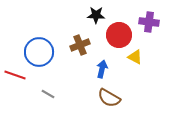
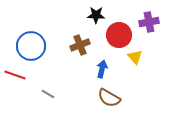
purple cross: rotated 18 degrees counterclockwise
blue circle: moved 8 px left, 6 px up
yellow triangle: rotated 21 degrees clockwise
